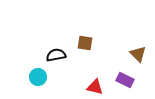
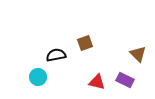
brown square: rotated 28 degrees counterclockwise
red triangle: moved 2 px right, 5 px up
